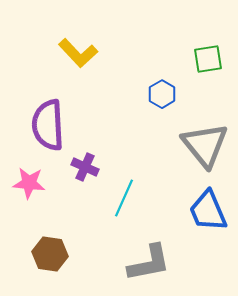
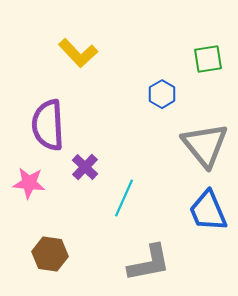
purple cross: rotated 20 degrees clockwise
